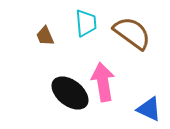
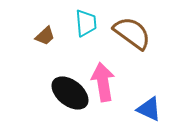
brown trapezoid: rotated 110 degrees counterclockwise
